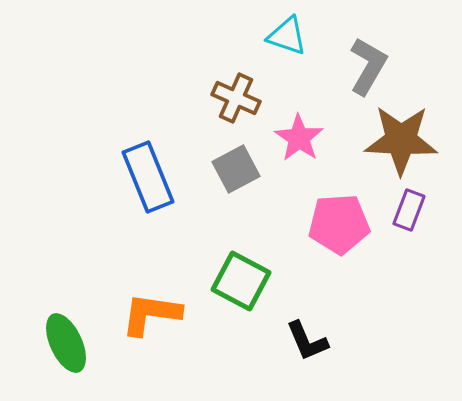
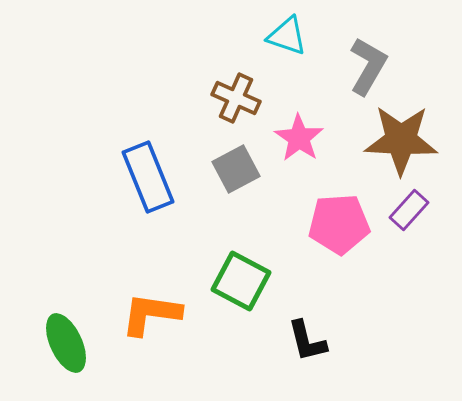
purple rectangle: rotated 21 degrees clockwise
black L-shape: rotated 9 degrees clockwise
